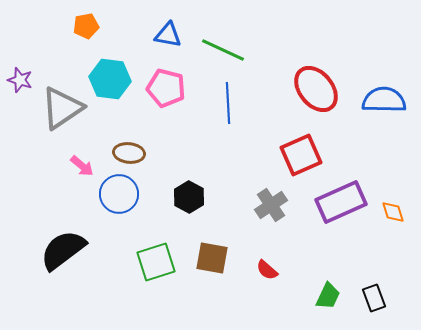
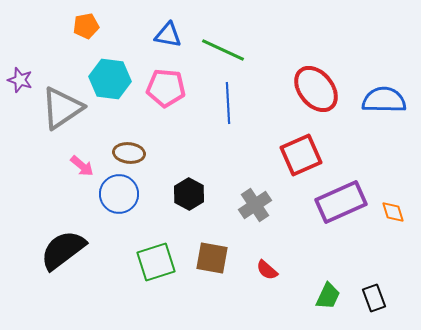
pink pentagon: rotated 9 degrees counterclockwise
black hexagon: moved 3 px up
gray cross: moved 16 px left
